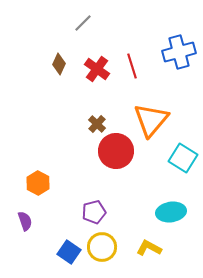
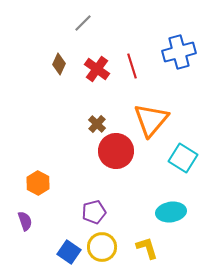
yellow L-shape: moved 2 px left; rotated 45 degrees clockwise
